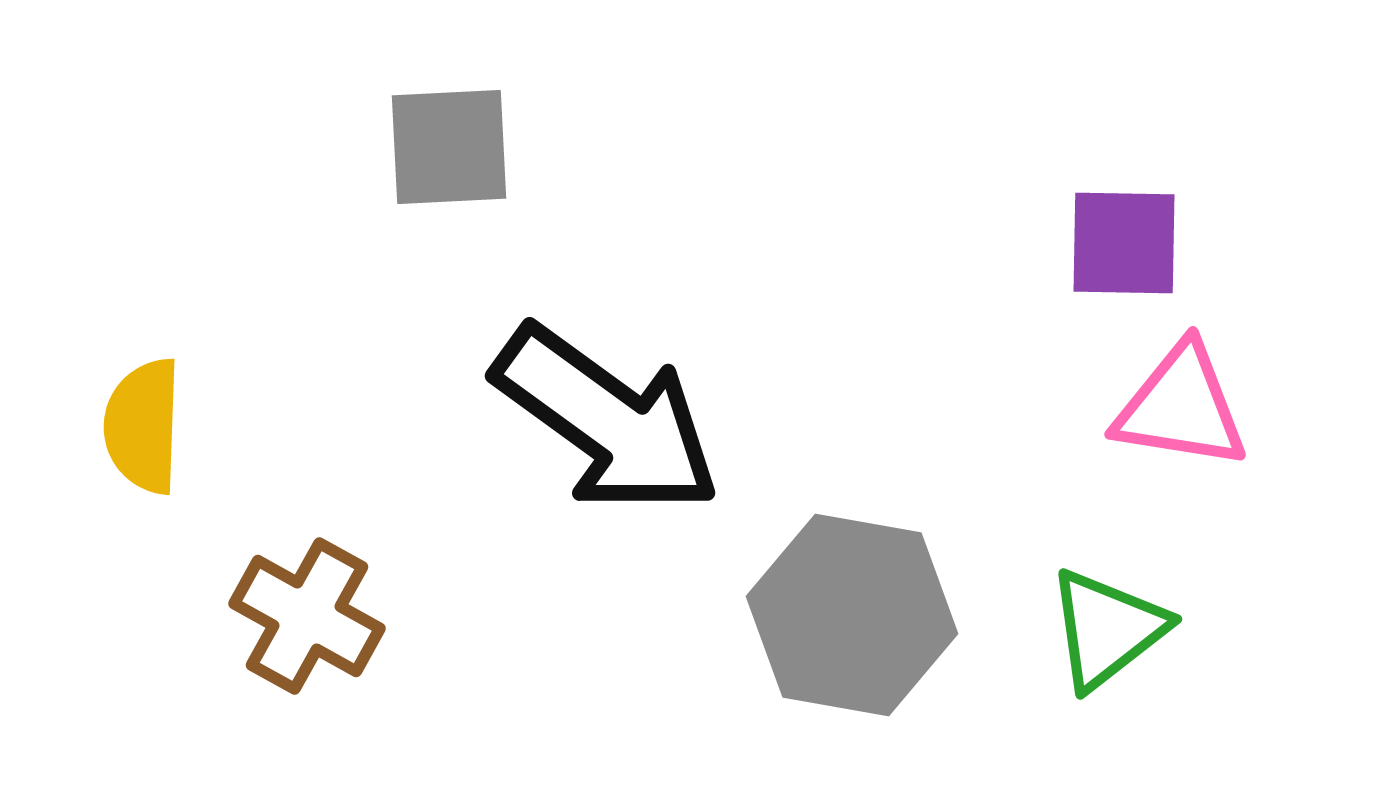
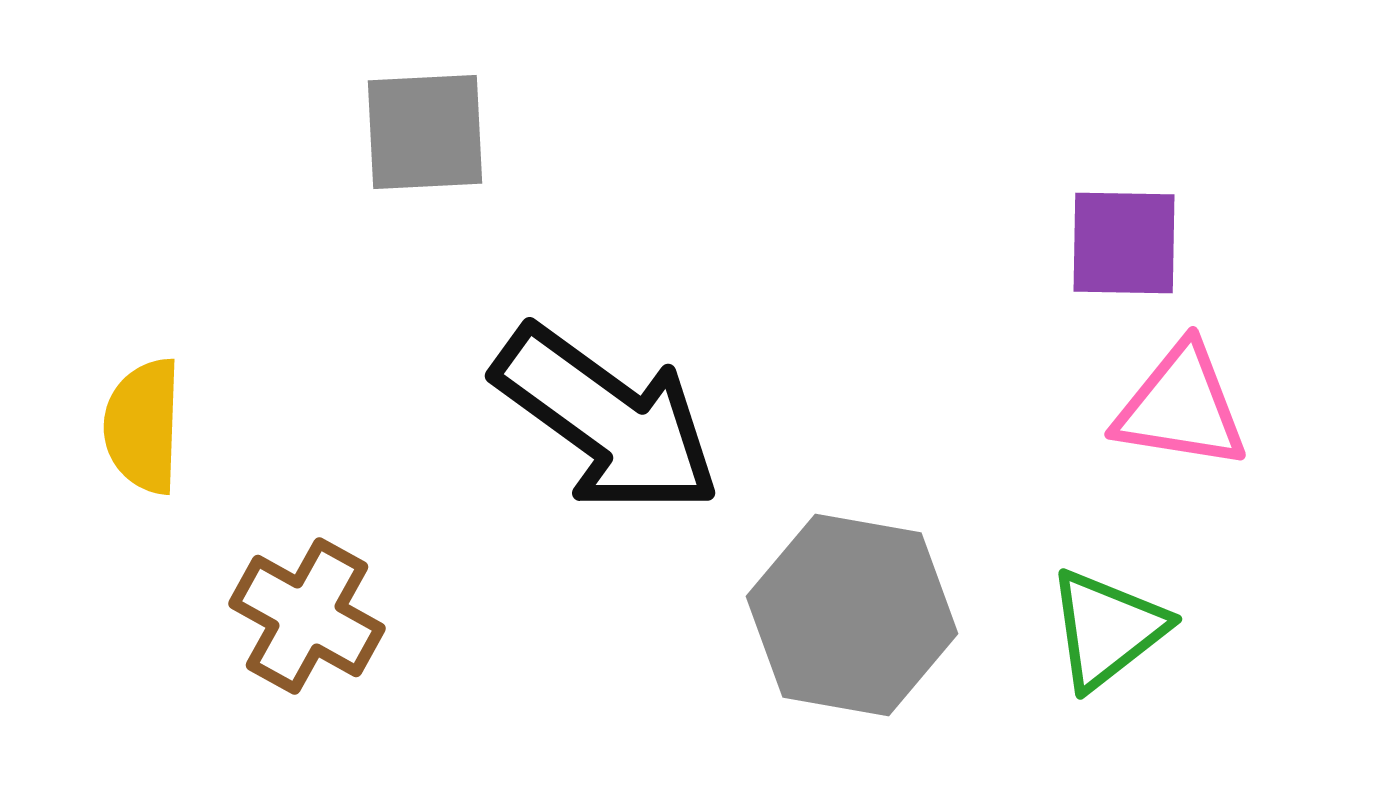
gray square: moved 24 px left, 15 px up
